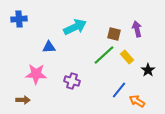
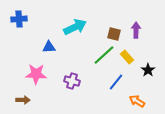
purple arrow: moved 1 px left, 1 px down; rotated 14 degrees clockwise
blue line: moved 3 px left, 8 px up
